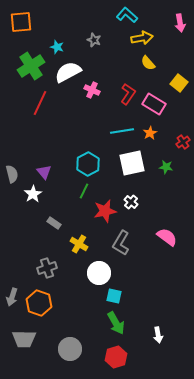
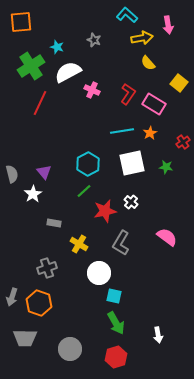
pink arrow: moved 12 px left, 2 px down
green line: rotated 21 degrees clockwise
gray rectangle: rotated 24 degrees counterclockwise
gray trapezoid: moved 1 px right, 1 px up
